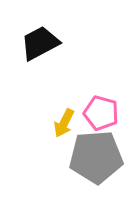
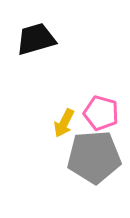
black trapezoid: moved 4 px left, 4 px up; rotated 12 degrees clockwise
gray pentagon: moved 2 px left
